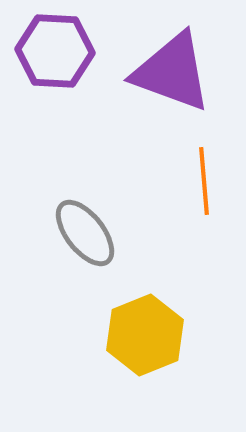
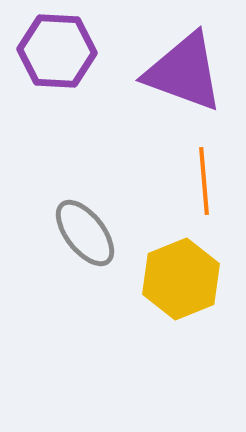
purple hexagon: moved 2 px right
purple triangle: moved 12 px right
yellow hexagon: moved 36 px right, 56 px up
